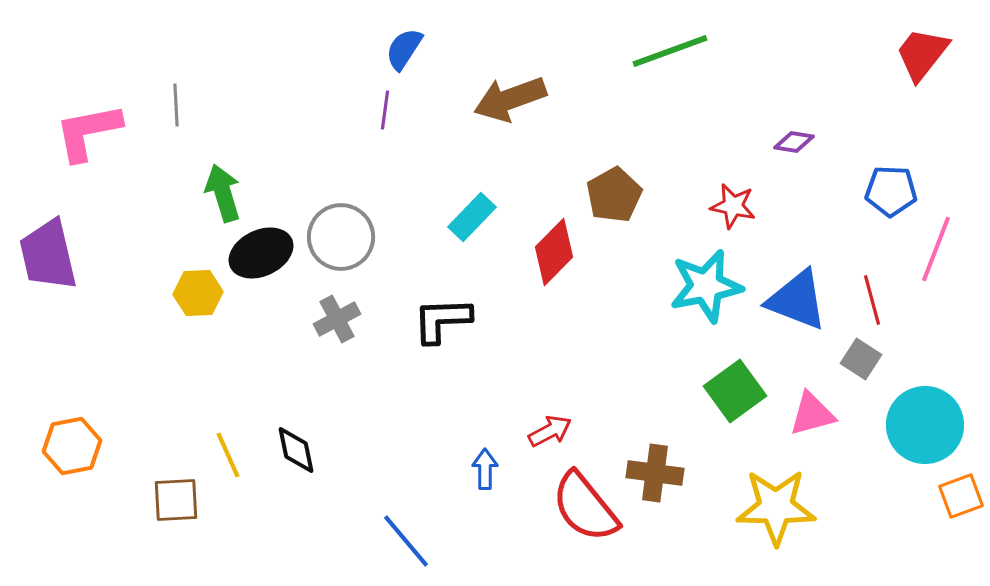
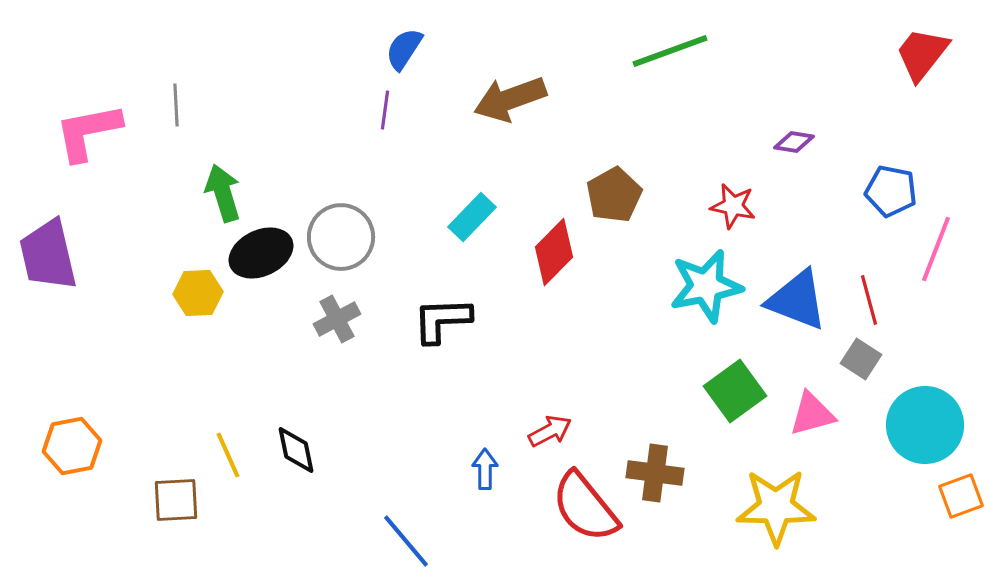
blue pentagon: rotated 9 degrees clockwise
red line: moved 3 px left
